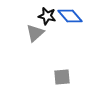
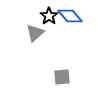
black star: moved 2 px right; rotated 24 degrees clockwise
